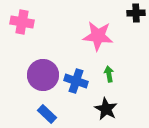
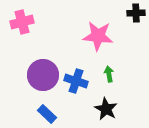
pink cross: rotated 25 degrees counterclockwise
